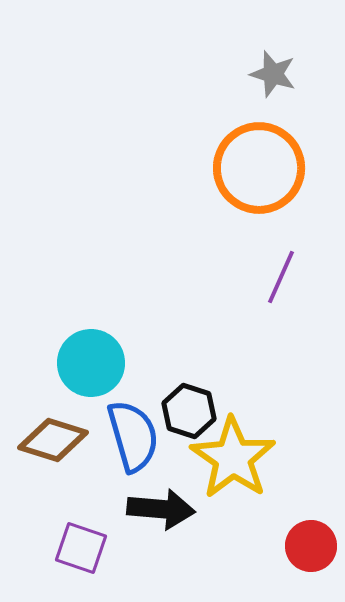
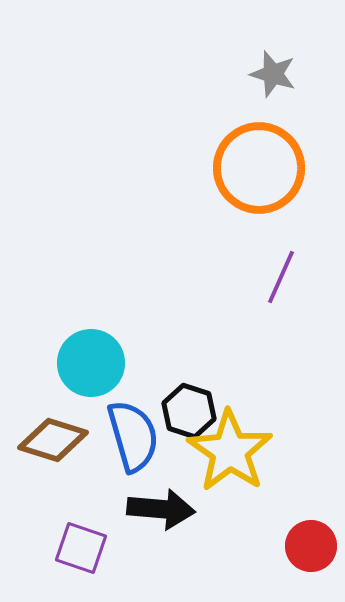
yellow star: moved 3 px left, 7 px up
